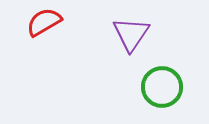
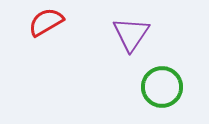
red semicircle: moved 2 px right
